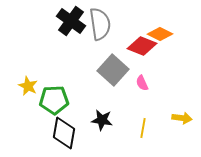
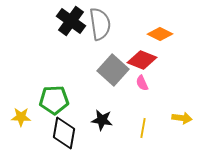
red diamond: moved 14 px down
yellow star: moved 7 px left, 31 px down; rotated 24 degrees counterclockwise
